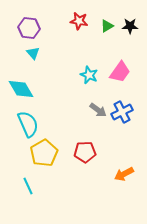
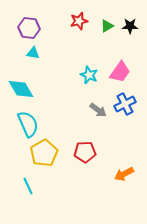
red star: rotated 24 degrees counterclockwise
cyan triangle: rotated 40 degrees counterclockwise
blue cross: moved 3 px right, 8 px up
